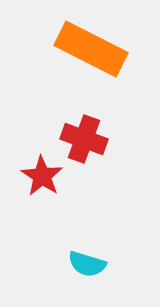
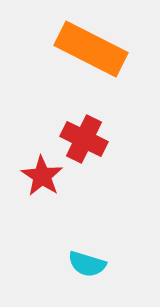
red cross: rotated 6 degrees clockwise
